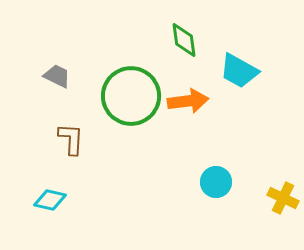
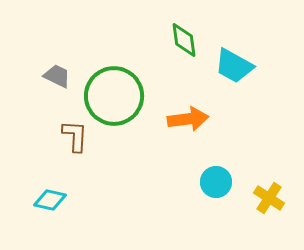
cyan trapezoid: moved 5 px left, 5 px up
green circle: moved 17 px left
orange arrow: moved 18 px down
brown L-shape: moved 4 px right, 3 px up
yellow cross: moved 14 px left; rotated 8 degrees clockwise
